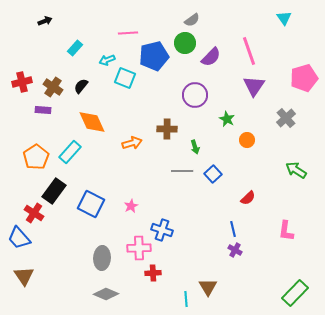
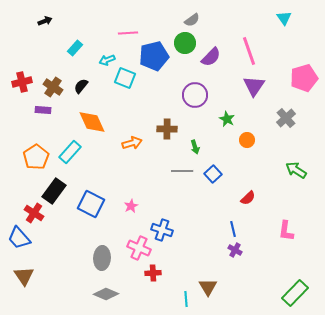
pink cross at (139, 248): rotated 25 degrees clockwise
